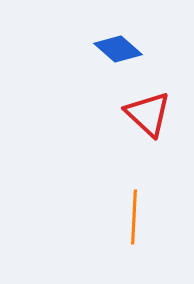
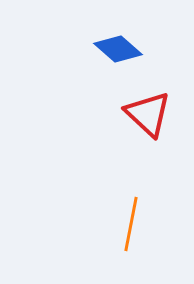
orange line: moved 3 px left, 7 px down; rotated 8 degrees clockwise
